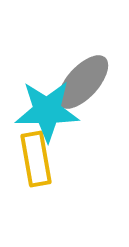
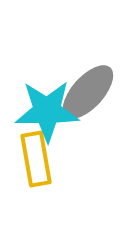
gray ellipse: moved 5 px right, 10 px down
